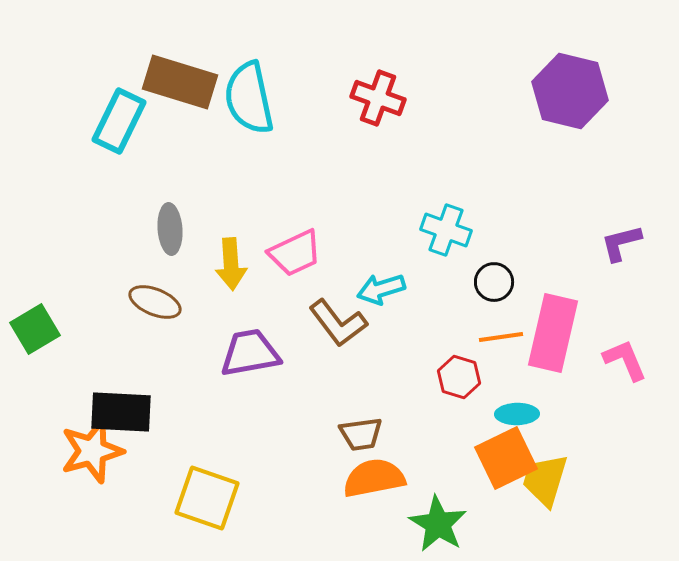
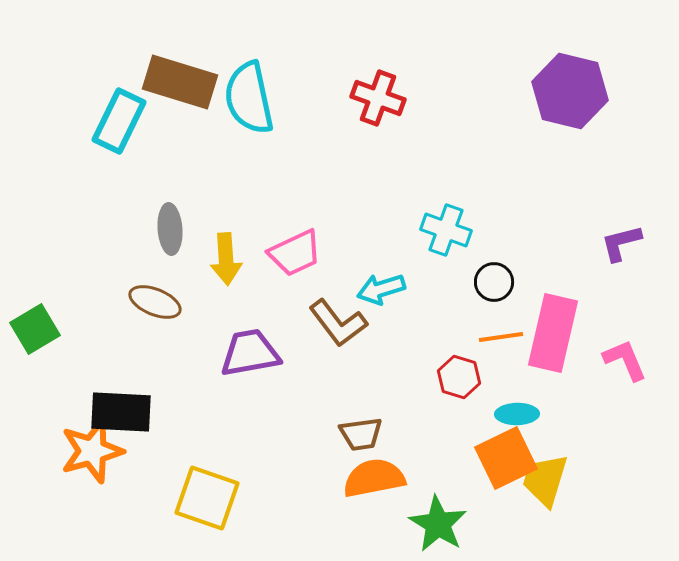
yellow arrow: moved 5 px left, 5 px up
